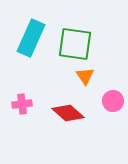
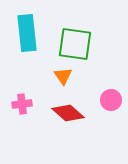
cyan rectangle: moved 4 px left, 5 px up; rotated 30 degrees counterclockwise
orange triangle: moved 22 px left
pink circle: moved 2 px left, 1 px up
